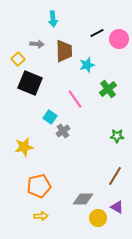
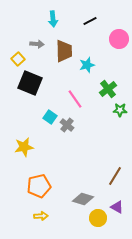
black line: moved 7 px left, 12 px up
gray cross: moved 4 px right, 6 px up; rotated 16 degrees counterclockwise
green star: moved 3 px right, 26 px up
gray diamond: rotated 15 degrees clockwise
